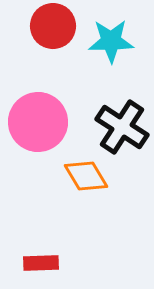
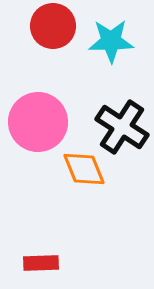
orange diamond: moved 2 px left, 7 px up; rotated 9 degrees clockwise
